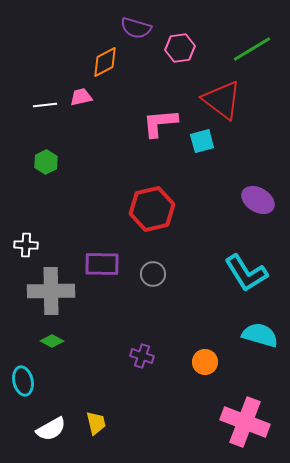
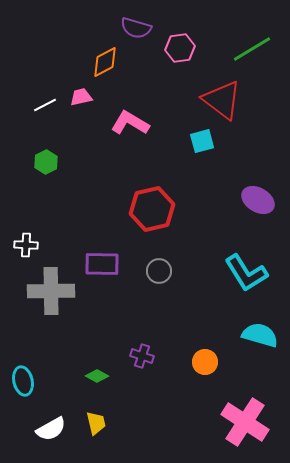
white line: rotated 20 degrees counterclockwise
pink L-shape: moved 30 px left; rotated 36 degrees clockwise
gray circle: moved 6 px right, 3 px up
green diamond: moved 45 px right, 35 px down
pink cross: rotated 12 degrees clockwise
